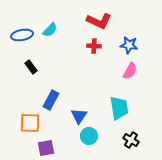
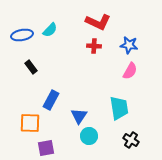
red L-shape: moved 1 px left, 1 px down
